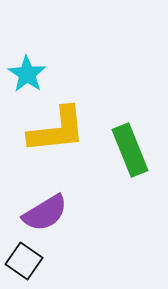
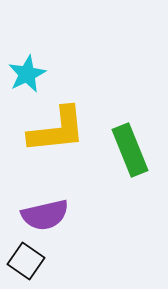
cyan star: rotated 12 degrees clockwise
purple semicircle: moved 2 px down; rotated 18 degrees clockwise
black square: moved 2 px right
